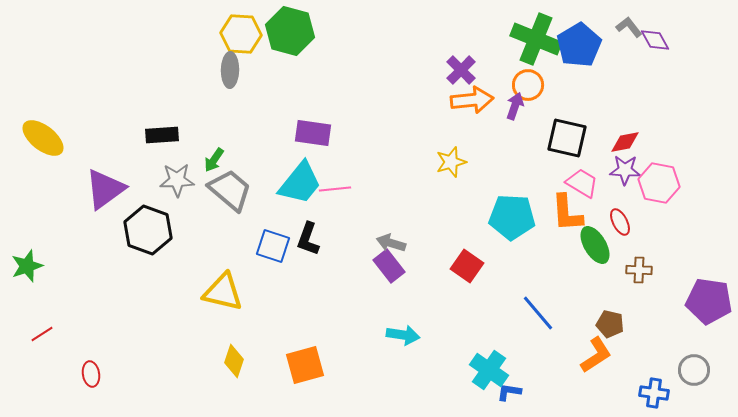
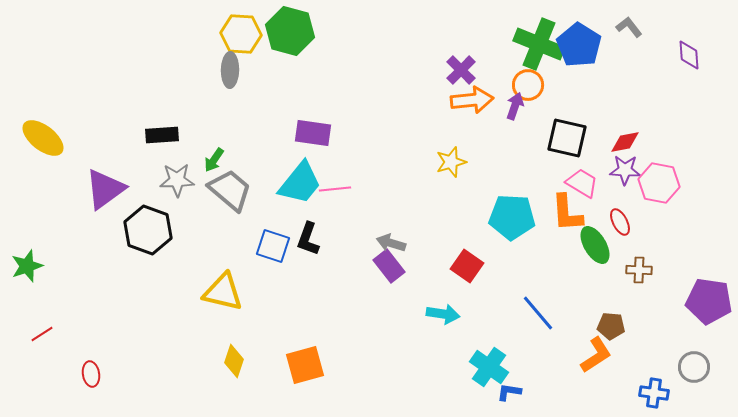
green cross at (536, 39): moved 3 px right, 5 px down
purple diamond at (655, 40): moved 34 px right, 15 px down; rotated 24 degrees clockwise
blue pentagon at (579, 45): rotated 9 degrees counterclockwise
brown pentagon at (610, 324): moved 1 px right, 2 px down; rotated 8 degrees counterclockwise
cyan arrow at (403, 335): moved 40 px right, 21 px up
cyan cross at (489, 370): moved 3 px up
gray circle at (694, 370): moved 3 px up
